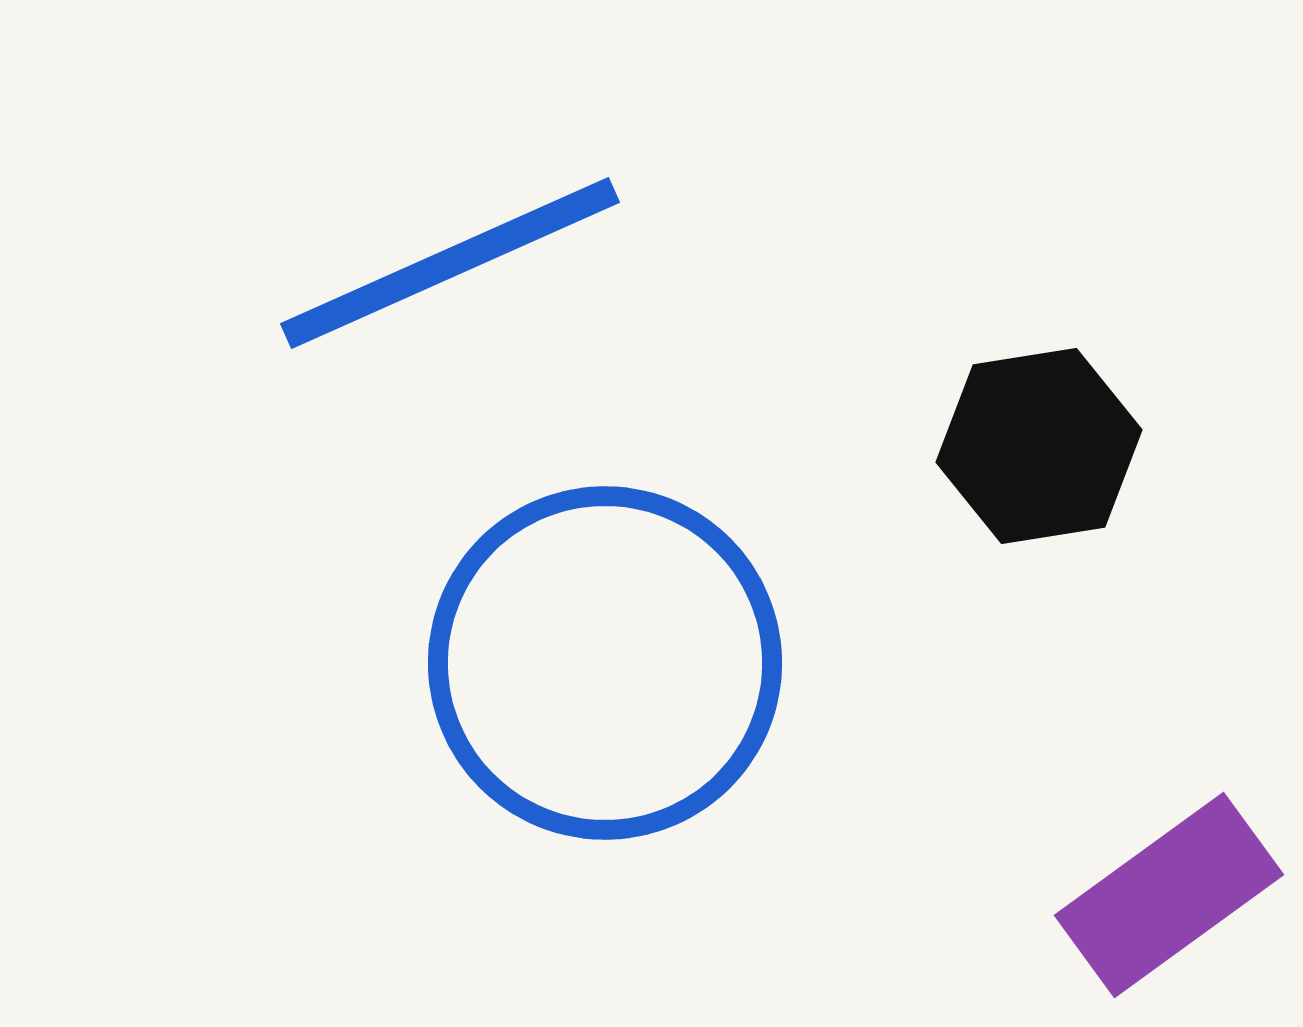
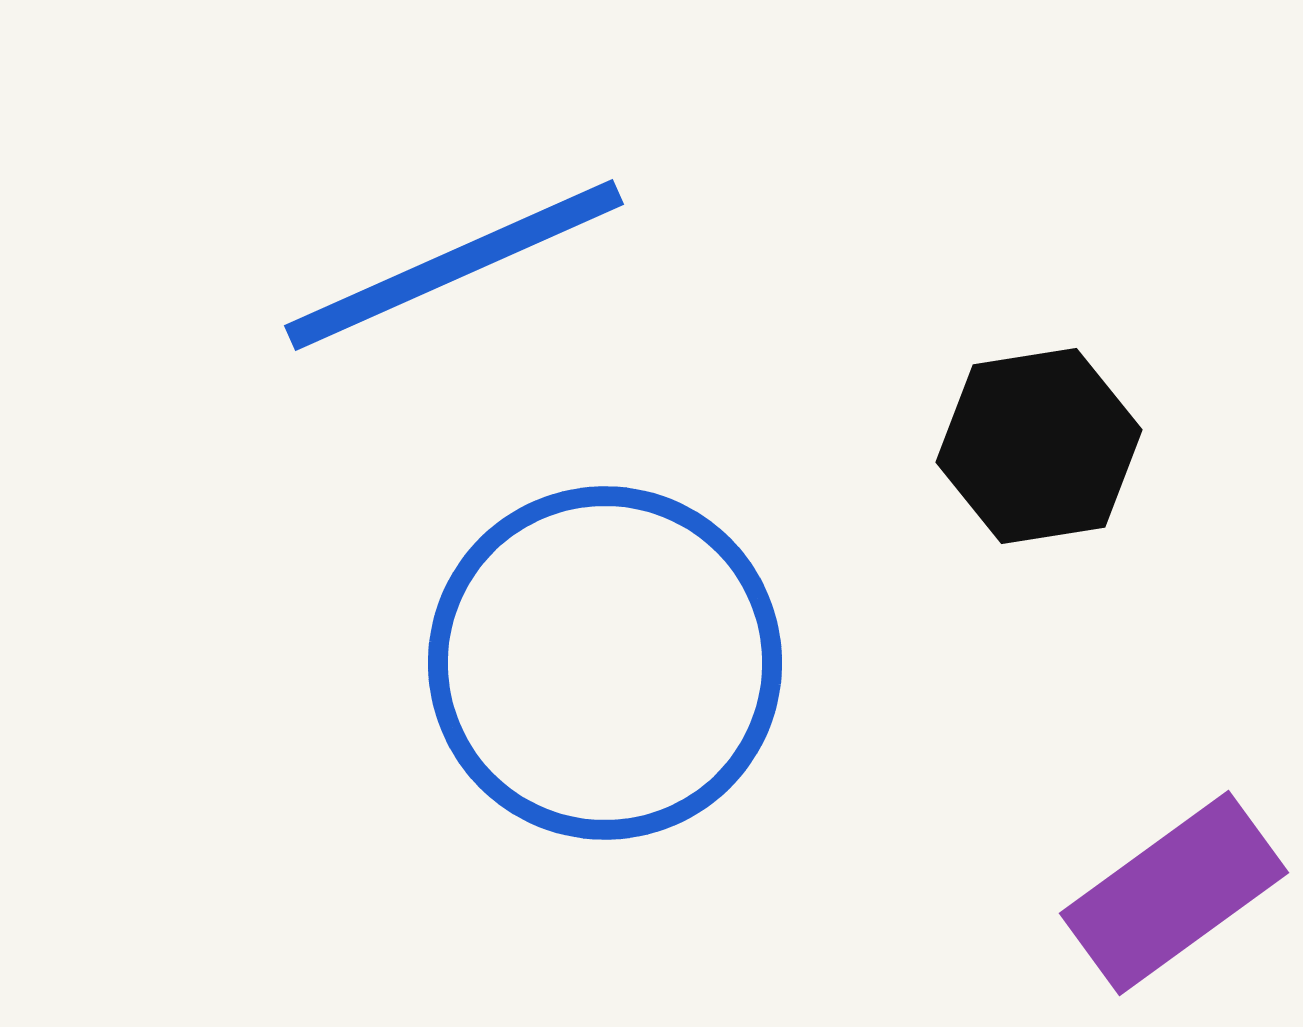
blue line: moved 4 px right, 2 px down
purple rectangle: moved 5 px right, 2 px up
